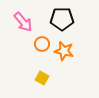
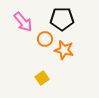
orange circle: moved 3 px right, 5 px up
orange star: moved 1 px up
yellow square: rotated 24 degrees clockwise
